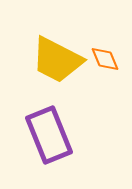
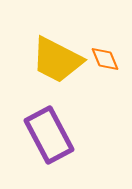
purple rectangle: rotated 6 degrees counterclockwise
